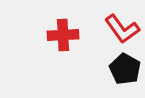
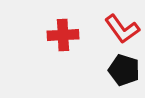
black pentagon: moved 1 px left, 1 px down; rotated 12 degrees counterclockwise
